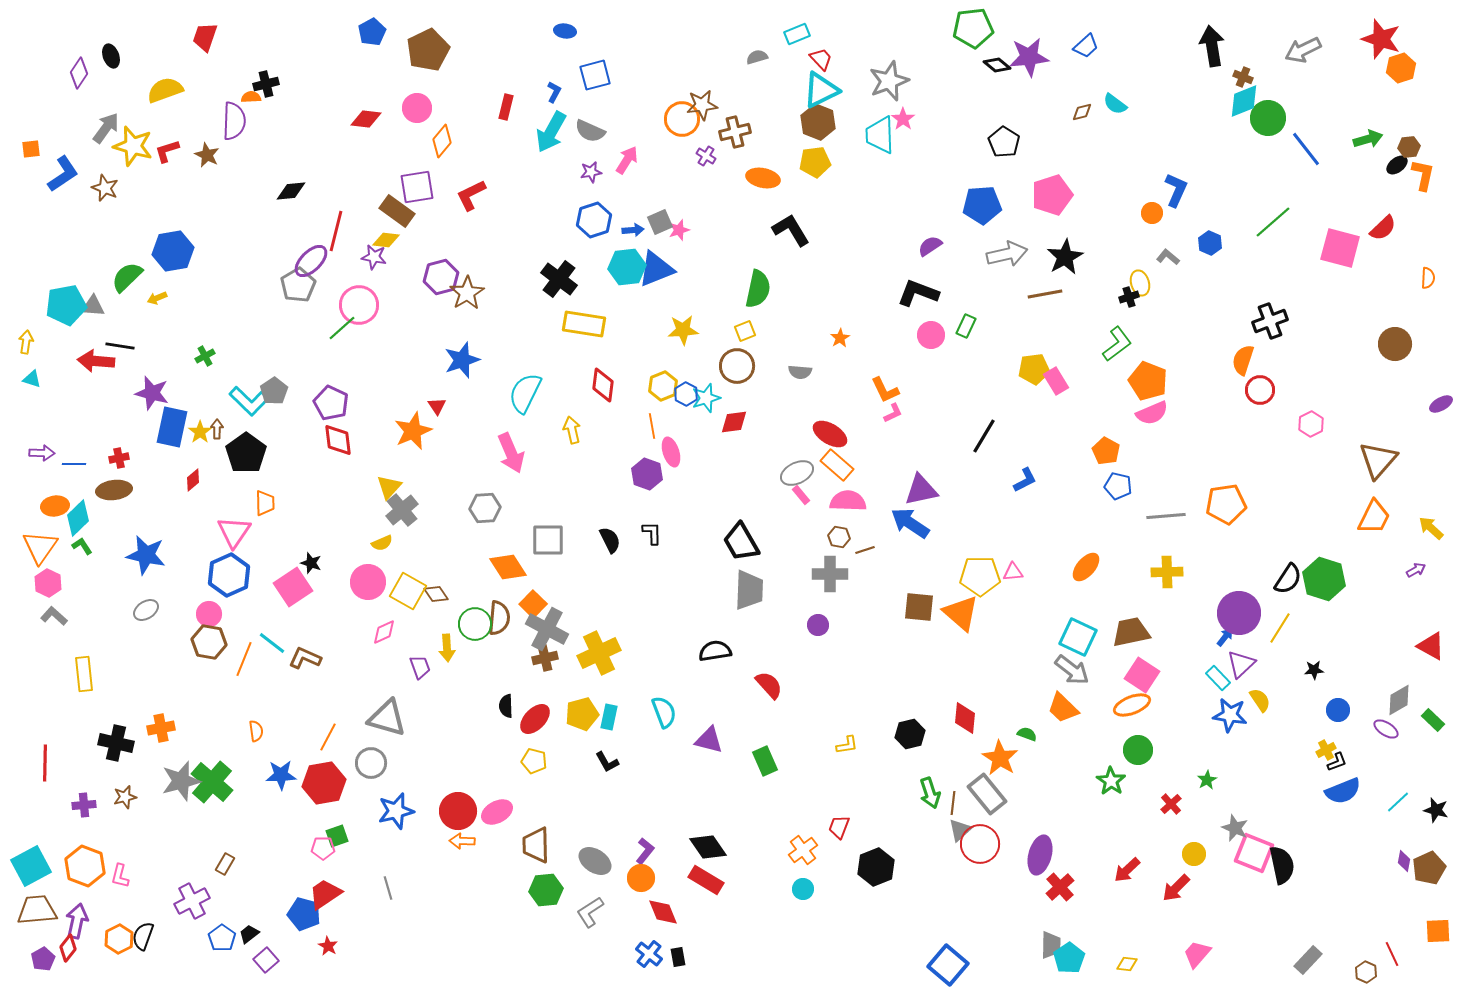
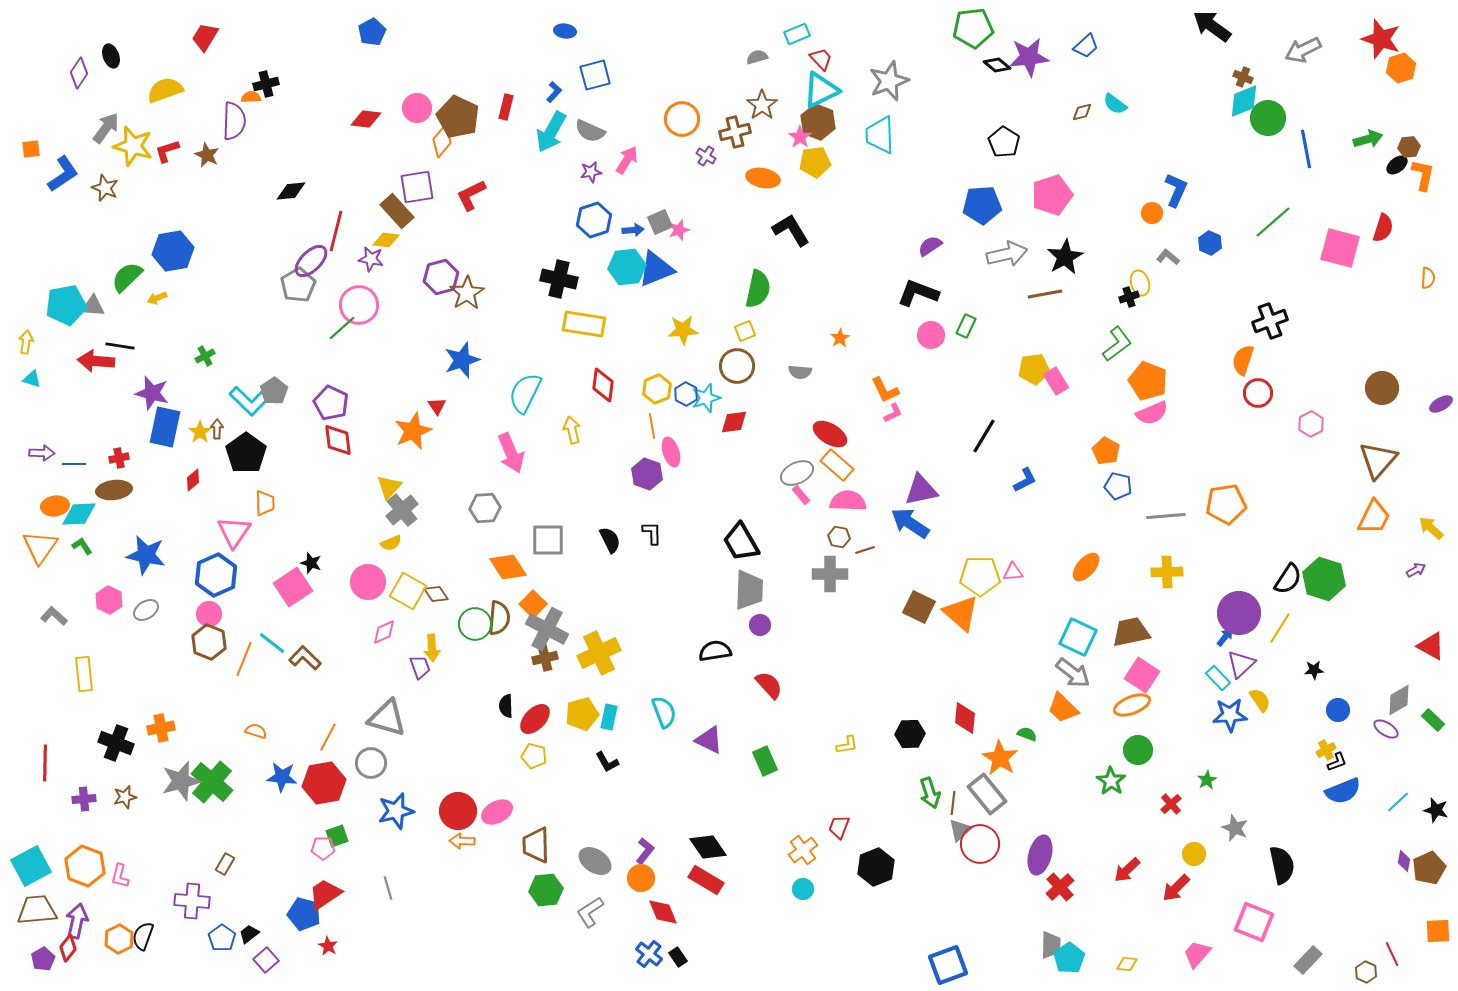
red trapezoid at (205, 37): rotated 12 degrees clockwise
black arrow at (1212, 46): moved 20 px up; rotated 45 degrees counterclockwise
brown pentagon at (428, 50): moved 30 px right, 67 px down; rotated 21 degrees counterclockwise
blue L-shape at (554, 92): rotated 15 degrees clockwise
brown star at (702, 105): moved 60 px right; rotated 28 degrees counterclockwise
pink star at (903, 119): moved 103 px left, 18 px down
blue line at (1306, 149): rotated 27 degrees clockwise
brown rectangle at (397, 211): rotated 12 degrees clockwise
red semicircle at (1383, 228): rotated 28 degrees counterclockwise
purple star at (374, 257): moved 3 px left, 2 px down
black cross at (559, 279): rotated 24 degrees counterclockwise
brown circle at (1395, 344): moved 13 px left, 44 px down
yellow hexagon at (663, 386): moved 6 px left, 3 px down
red circle at (1260, 390): moved 2 px left, 3 px down
blue rectangle at (172, 427): moved 7 px left
cyan diamond at (78, 518): moved 1 px right, 4 px up; rotated 42 degrees clockwise
yellow semicircle at (382, 543): moved 9 px right
blue hexagon at (229, 575): moved 13 px left
pink hexagon at (48, 583): moved 61 px right, 17 px down
brown square at (919, 607): rotated 20 degrees clockwise
purple circle at (818, 625): moved 58 px left
brown hexagon at (209, 642): rotated 12 degrees clockwise
yellow arrow at (447, 648): moved 15 px left
brown L-shape at (305, 658): rotated 20 degrees clockwise
gray arrow at (1072, 670): moved 1 px right, 3 px down
blue star at (1230, 715): rotated 12 degrees counterclockwise
orange semicircle at (256, 731): rotated 65 degrees counterclockwise
black hexagon at (910, 734): rotated 12 degrees clockwise
purple triangle at (709, 740): rotated 12 degrees clockwise
black cross at (116, 743): rotated 8 degrees clockwise
yellow pentagon at (534, 761): moved 5 px up
blue star at (281, 775): moved 1 px right, 2 px down; rotated 8 degrees clockwise
purple cross at (84, 805): moved 6 px up
pink square at (1254, 853): moved 69 px down
purple cross at (192, 901): rotated 32 degrees clockwise
black rectangle at (678, 957): rotated 24 degrees counterclockwise
blue square at (948, 965): rotated 30 degrees clockwise
